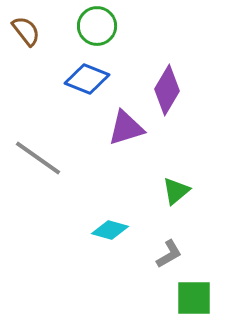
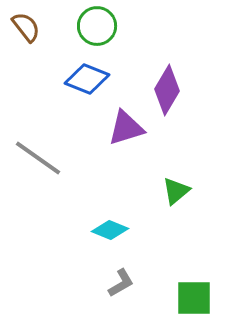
brown semicircle: moved 4 px up
cyan diamond: rotated 6 degrees clockwise
gray L-shape: moved 48 px left, 29 px down
